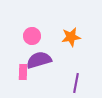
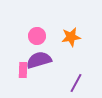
pink circle: moved 5 px right
pink rectangle: moved 2 px up
purple line: rotated 18 degrees clockwise
